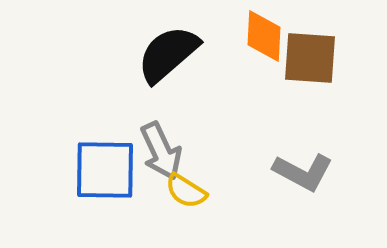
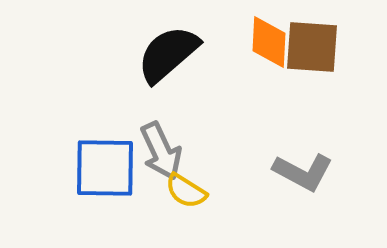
orange diamond: moved 5 px right, 6 px down
brown square: moved 2 px right, 11 px up
blue square: moved 2 px up
